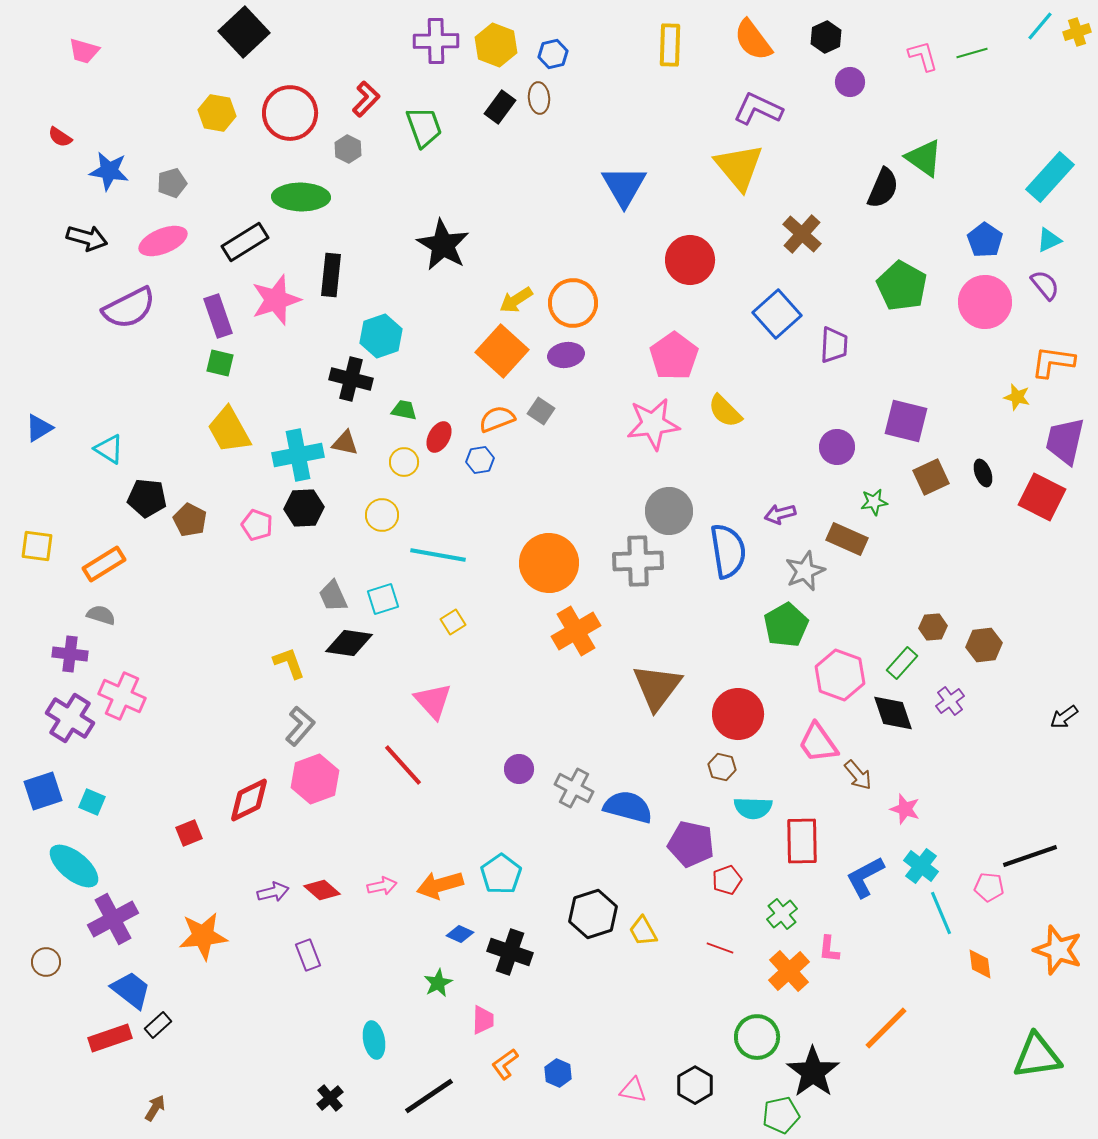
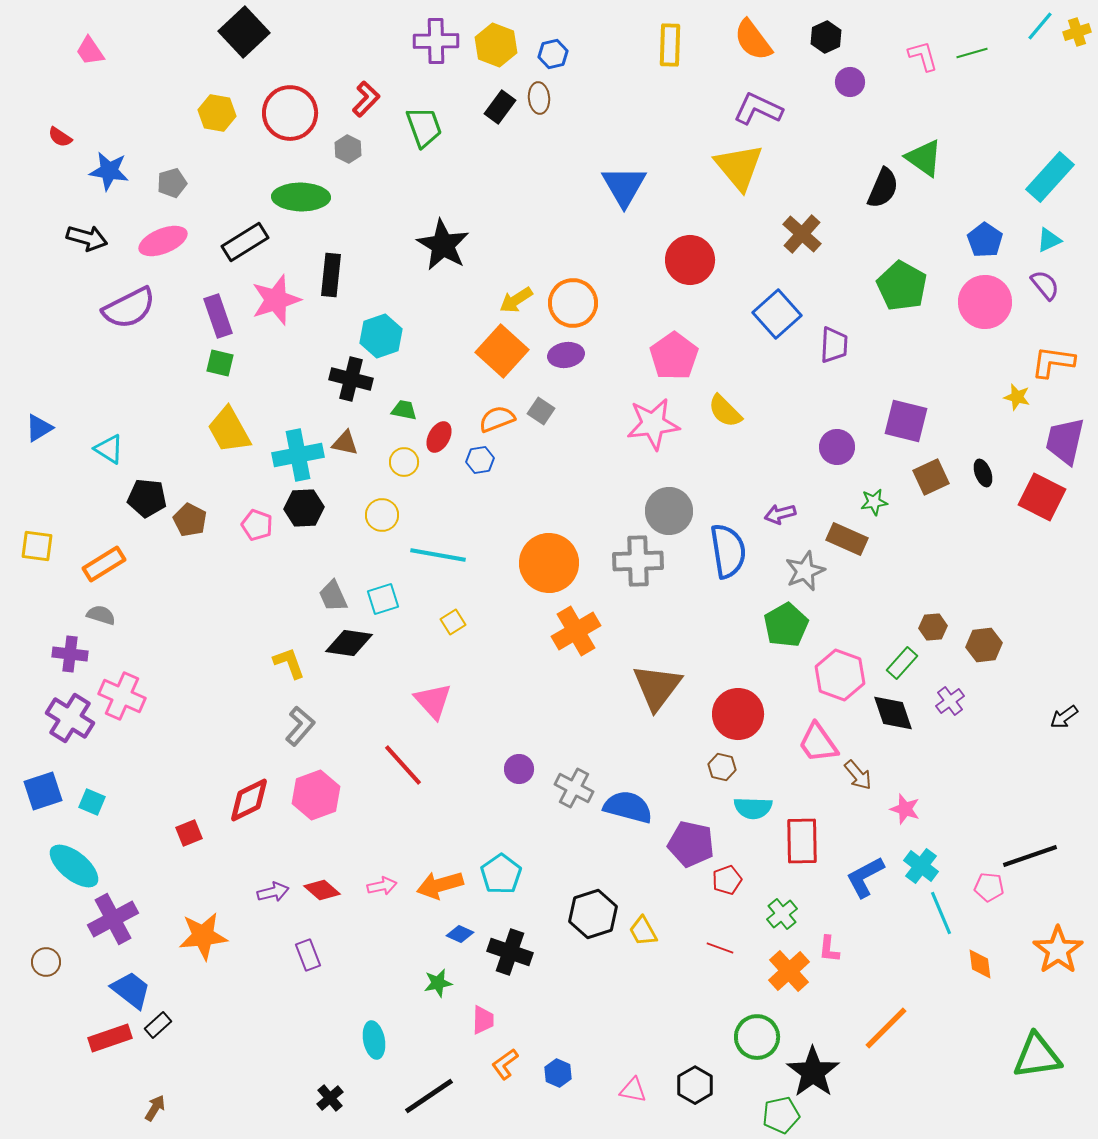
pink trapezoid at (84, 51): moved 6 px right; rotated 40 degrees clockwise
pink hexagon at (315, 779): moved 1 px right, 16 px down
orange star at (1058, 950): rotated 18 degrees clockwise
green star at (438, 983): rotated 16 degrees clockwise
